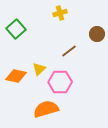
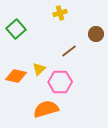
brown circle: moved 1 px left
